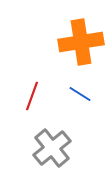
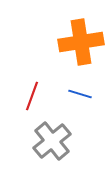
blue line: rotated 15 degrees counterclockwise
gray cross: moved 7 px up
